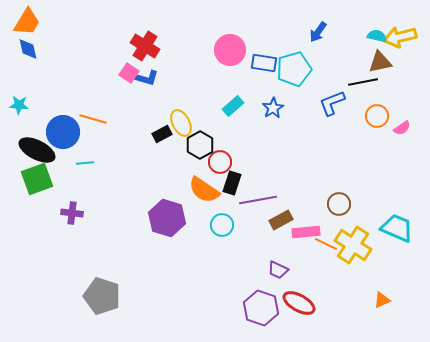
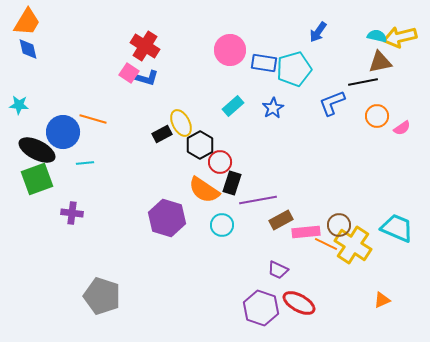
brown circle at (339, 204): moved 21 px down
